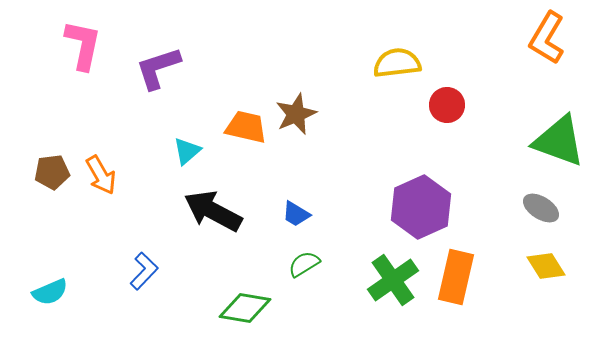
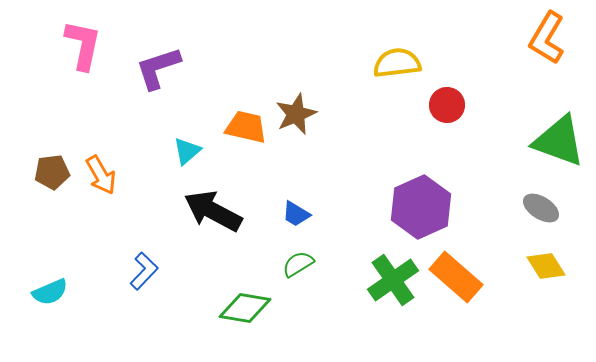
green semicircle: moved 6 px left
orange rectangle: rotated 62 degrees counterclockwise
